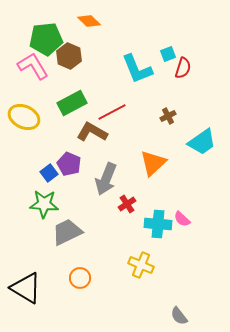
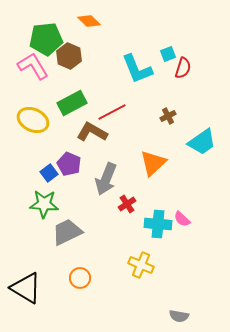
yellow ellipse: moved 9 px right, 3 px down
gray semicircle: rotated 42 degrees counterclockwise
